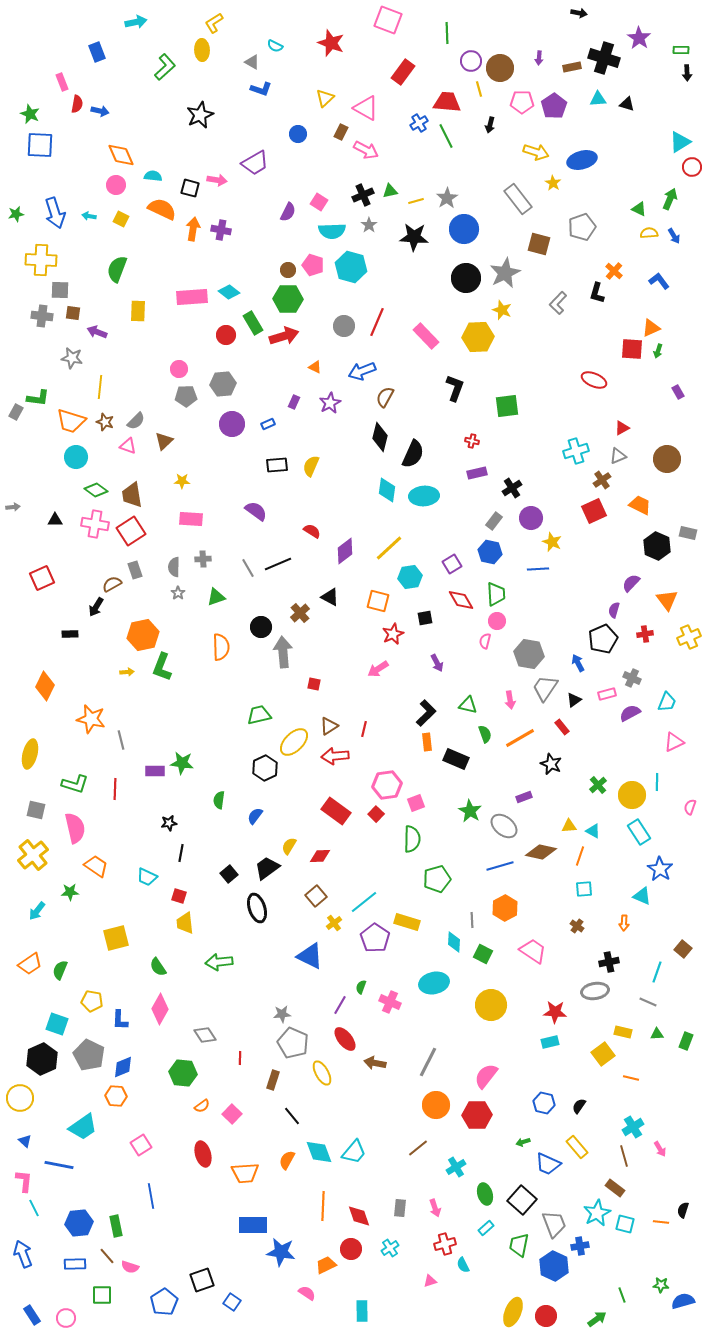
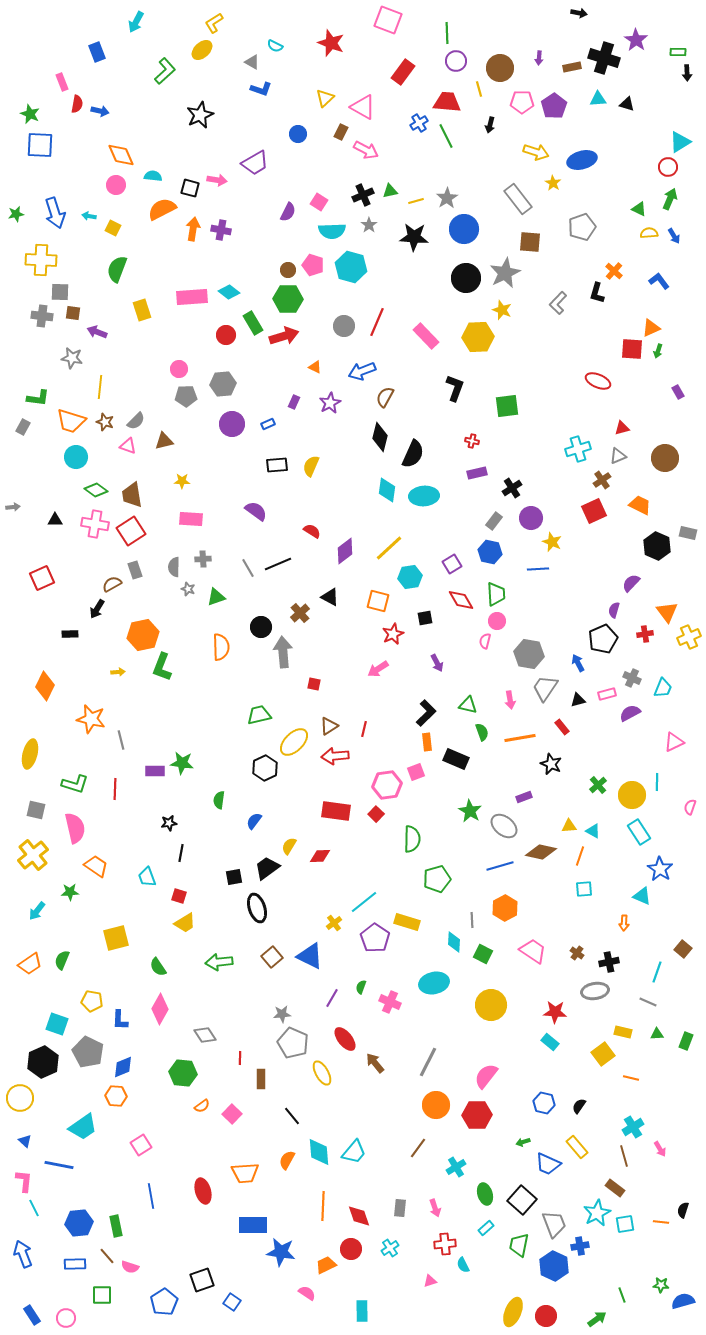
cyan arrow at (136, 22): rotated 130 degrees clockwise
purple star at (639, 38): moved 3 px left, 2 px down
yellow ellipse at (202, 50): rotated 50 degrees clockwise
green rectangle at (681, 50): moved 3 px left, 2 px down
purple circle at (471, 61): moved 15 px left
green L-shape at (165, 67): moved 4 px down
pink triangle at (366, 108): moved 3 px left, 1 px up
red circle at (692, 167): moved 24 px left
orange semicircle at (162, 209): rotated 52 degrees counterclockwise
yellow square at (121, 219): moved 8 px left, 9 px down
brown square at (539, 244): moved 9 px left, 2 px up; rotated 10 degrees counterclockwise
gray square at (60, 290): moved 2 px down
yellow rectangle at (138, 311): moved 4 px right, 1 px up; rotated 20 degrees counterclockwise
red ellipse at (594, 380): moved 4 px right, 1 px down
gray rectangle at (16, 412): moved 7 px right, 15 px down
red triangle at (622, 428): rotated 14 degrees clockwise
brown triangle at (164, 441): rotated 30 degrees clockwise
cyan cross at (576, 451): moved 2 px right, 2 px up
brown circle at (667, 459): moved 2 px left, 1 px up
gray star at (178, 593): moved 10 px right, 4 px up; rotated 16 degrees counterclockwise
orange triangle at (667, 600): moved 12 px down
black arrow at (96, 607): moved 1 px right, 2 px down
yellow arrow at (127, 672): moved 9 px left
black triangle at (574, 700): moved 4 px right; rotated 21 degrees clockwise
cyan trapezoid at (667, 702): moved 4 px left, 14 px up
green semicircle at (485, 734): moved 3 px left, 2 px up
orange line at (520, 738): rotated 20 degrees clockwise
pink square at (416, 803): moved 31 px up
red rectangle at (336, 811): rotated 28 degrees counterclockwise
blue semicircle at (255, 816): moved 1 px left, 5 px down
black square at (229, 874): moved 5 px right, 3 px down; rotated 30 degrees clockwise
cyan trapezoid at (147, 877): rotated 45 degrees clockwise
brown square at (316, 896): moved 44 px left, 61 px down
yellow trapezoid at (185, 923): rotated 115 degrees counterclockwise
brown cross at (577, 926): moved 27 px down
green semicircle at (60, 970): moved 2 px right, 10 px up
purple line at (340, 1005): moved 8 px left, 7 px up
cyan rectangle at (550, 1042): rotated 54 degrees clockwise
gray pentagon at (89, 1055): moved 1 px left, 3 px up
black hexagon at (42, 1059): moved 1 px right, 3 px down
brown arrow at (375, 1063): rotated 40 degrees clockwise
brown rectangle at (273, 1080): moved 12 px left, 1 px up; rotated 18 degrees counterclockwise
brown line at (418, 1148): rotated 15 degrees counterclockwise
cyan diamond at (319, 1152): rotated 16 degrees clockwise
red ellipse at (203, 1154): moved 37 px down
cyan square at (625, 1224): rotated 24 degrees counterclockwise
red cross at (445, 1244): rotated 10 degrees clockwise
